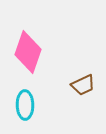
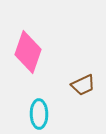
cyan ellipse: moved 14 px right, 9 px down
